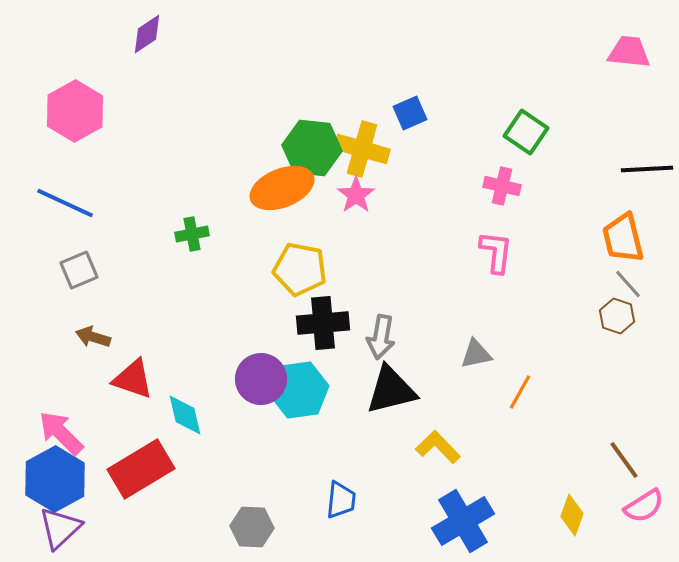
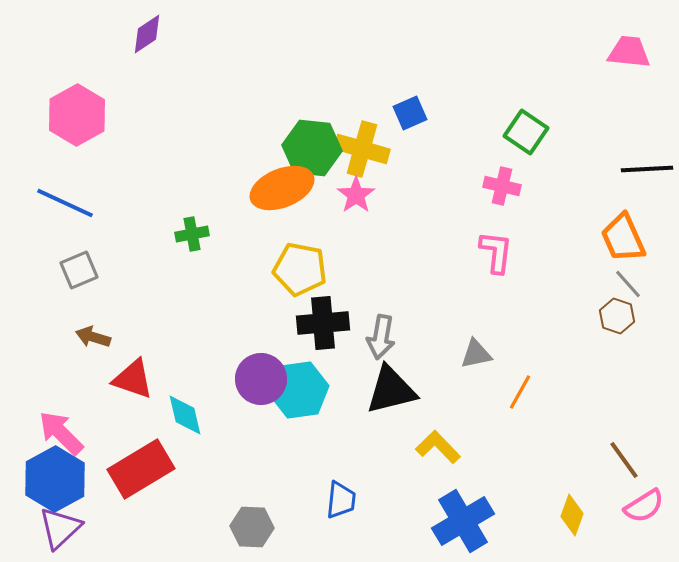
pink hexagon: moved 2 px right, 4 px down
orange trapezoid: rotated 10 degrees counterclockwise
